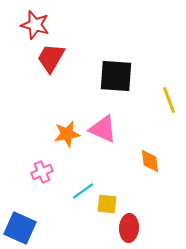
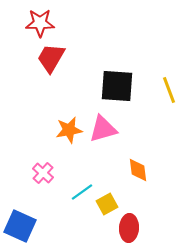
red star: moved 5 px right, 2 px up; rotated 16 degrees counterclockwise
black square: moved 1 px right, 10 px down
yellow line: moved 10 px up
pink triangle: rotated 40 degrees counterclockwise
orange star: moved 2 px right, 4 px up
orange diamond: moved 12 px left, 9 px down
pink cross: moved 1 px right, 1 px down; rotated 25 degrees counterclockwise
cyan line: moved 1 px left, 1 px down
yellow square: rotated 35 degrees counterclockwise
blue square: moved 2 px up
